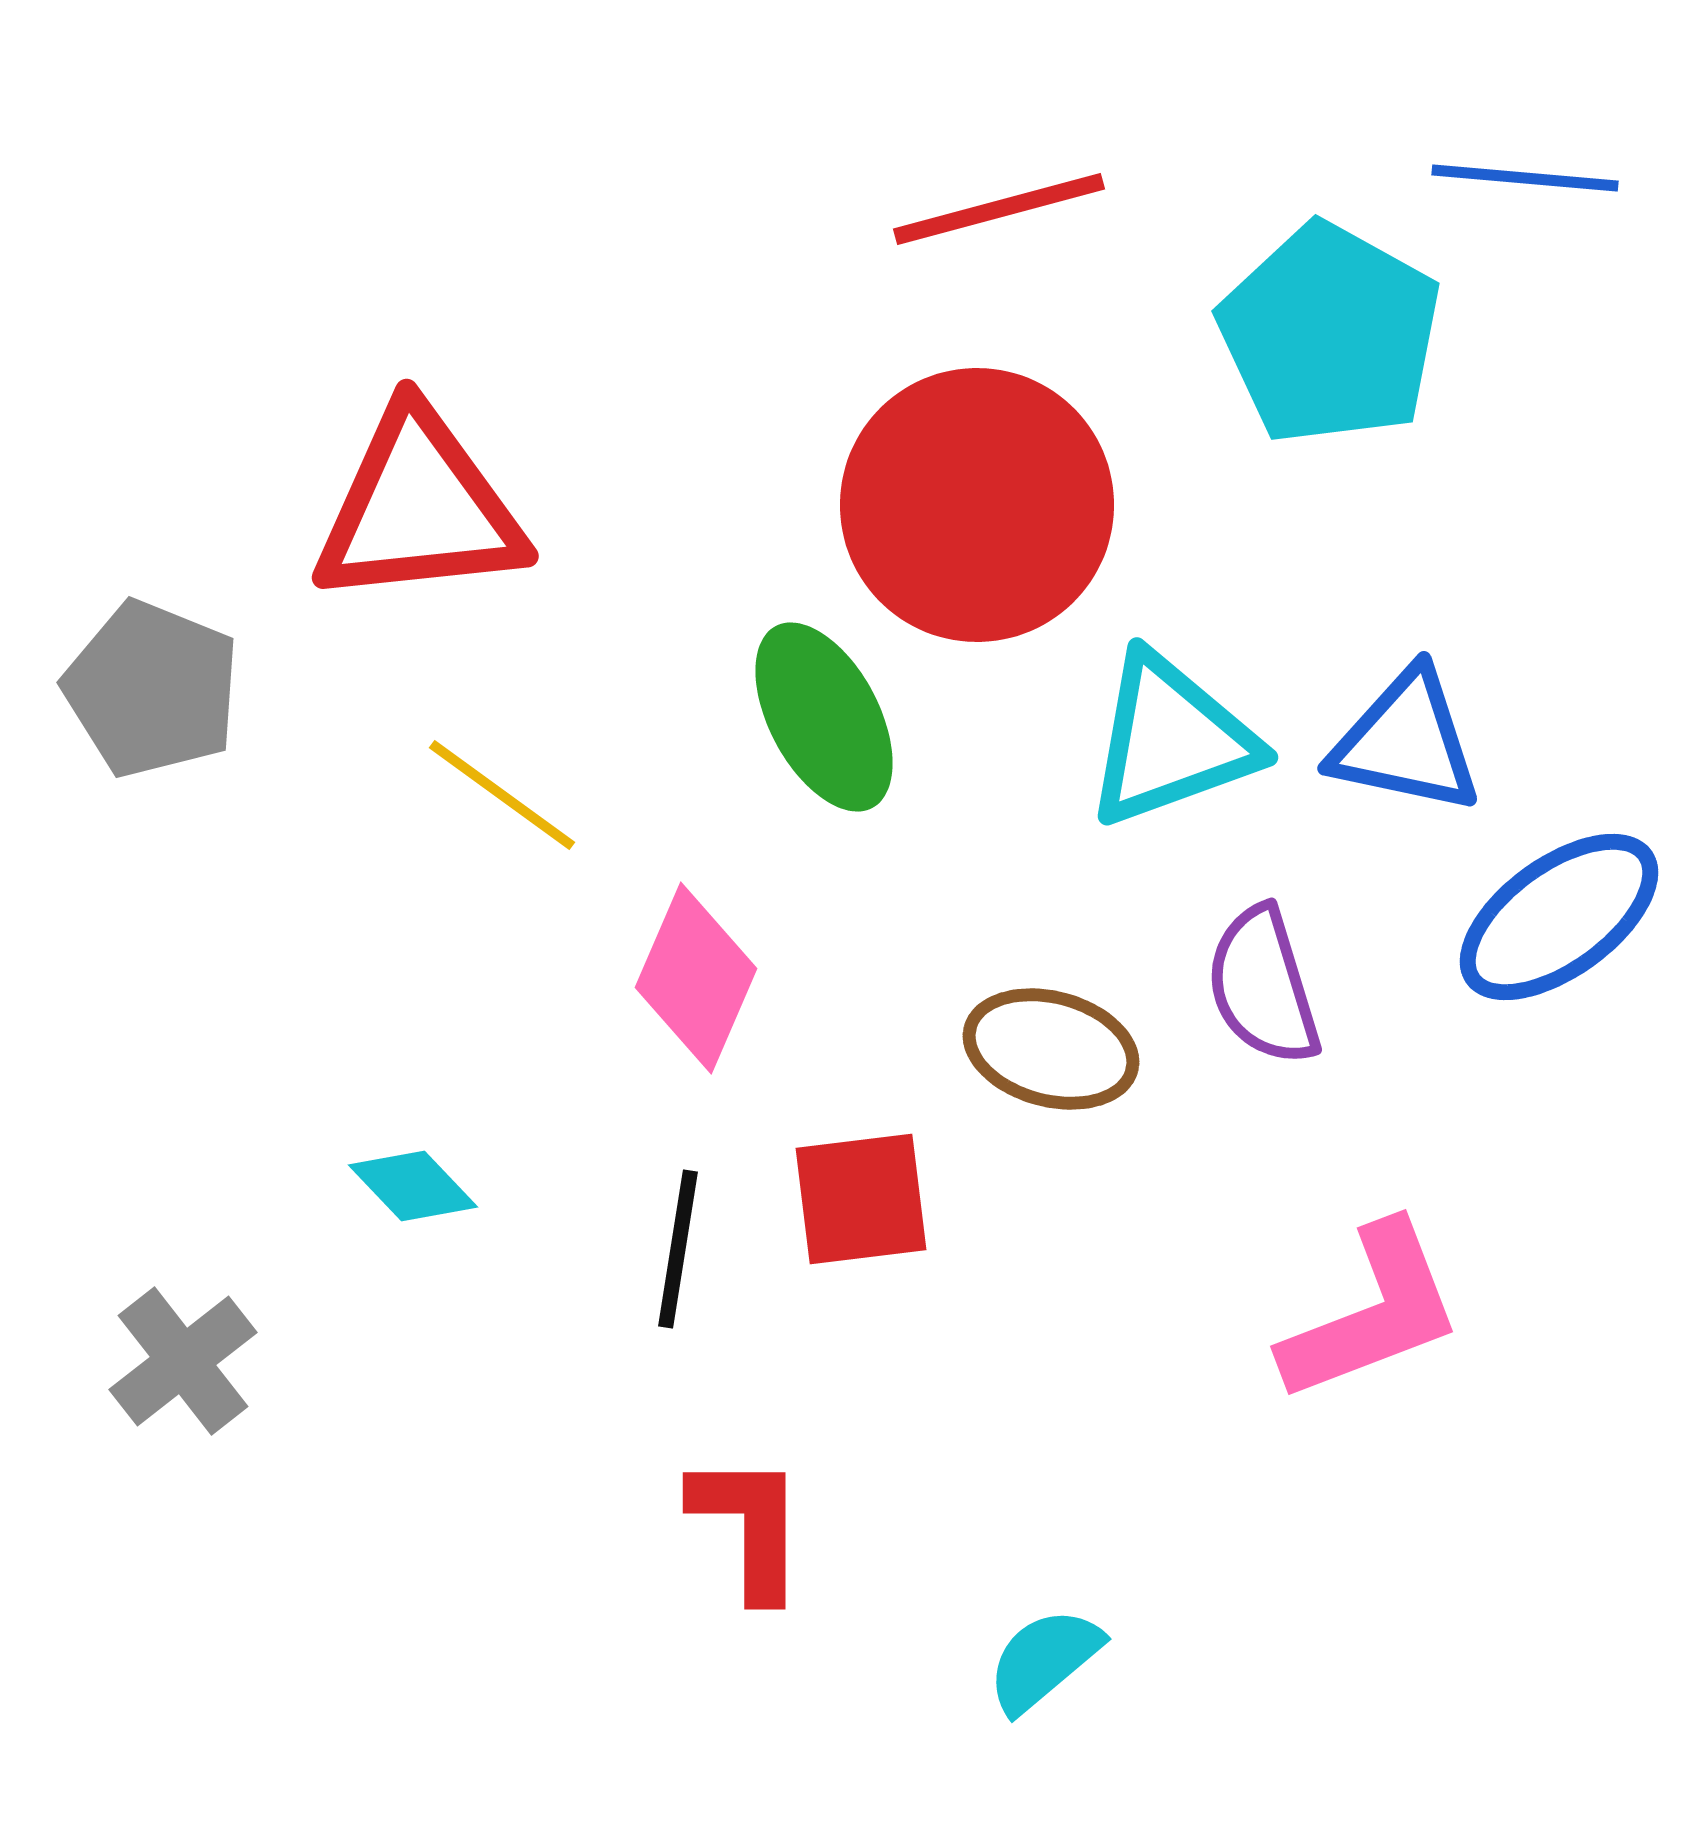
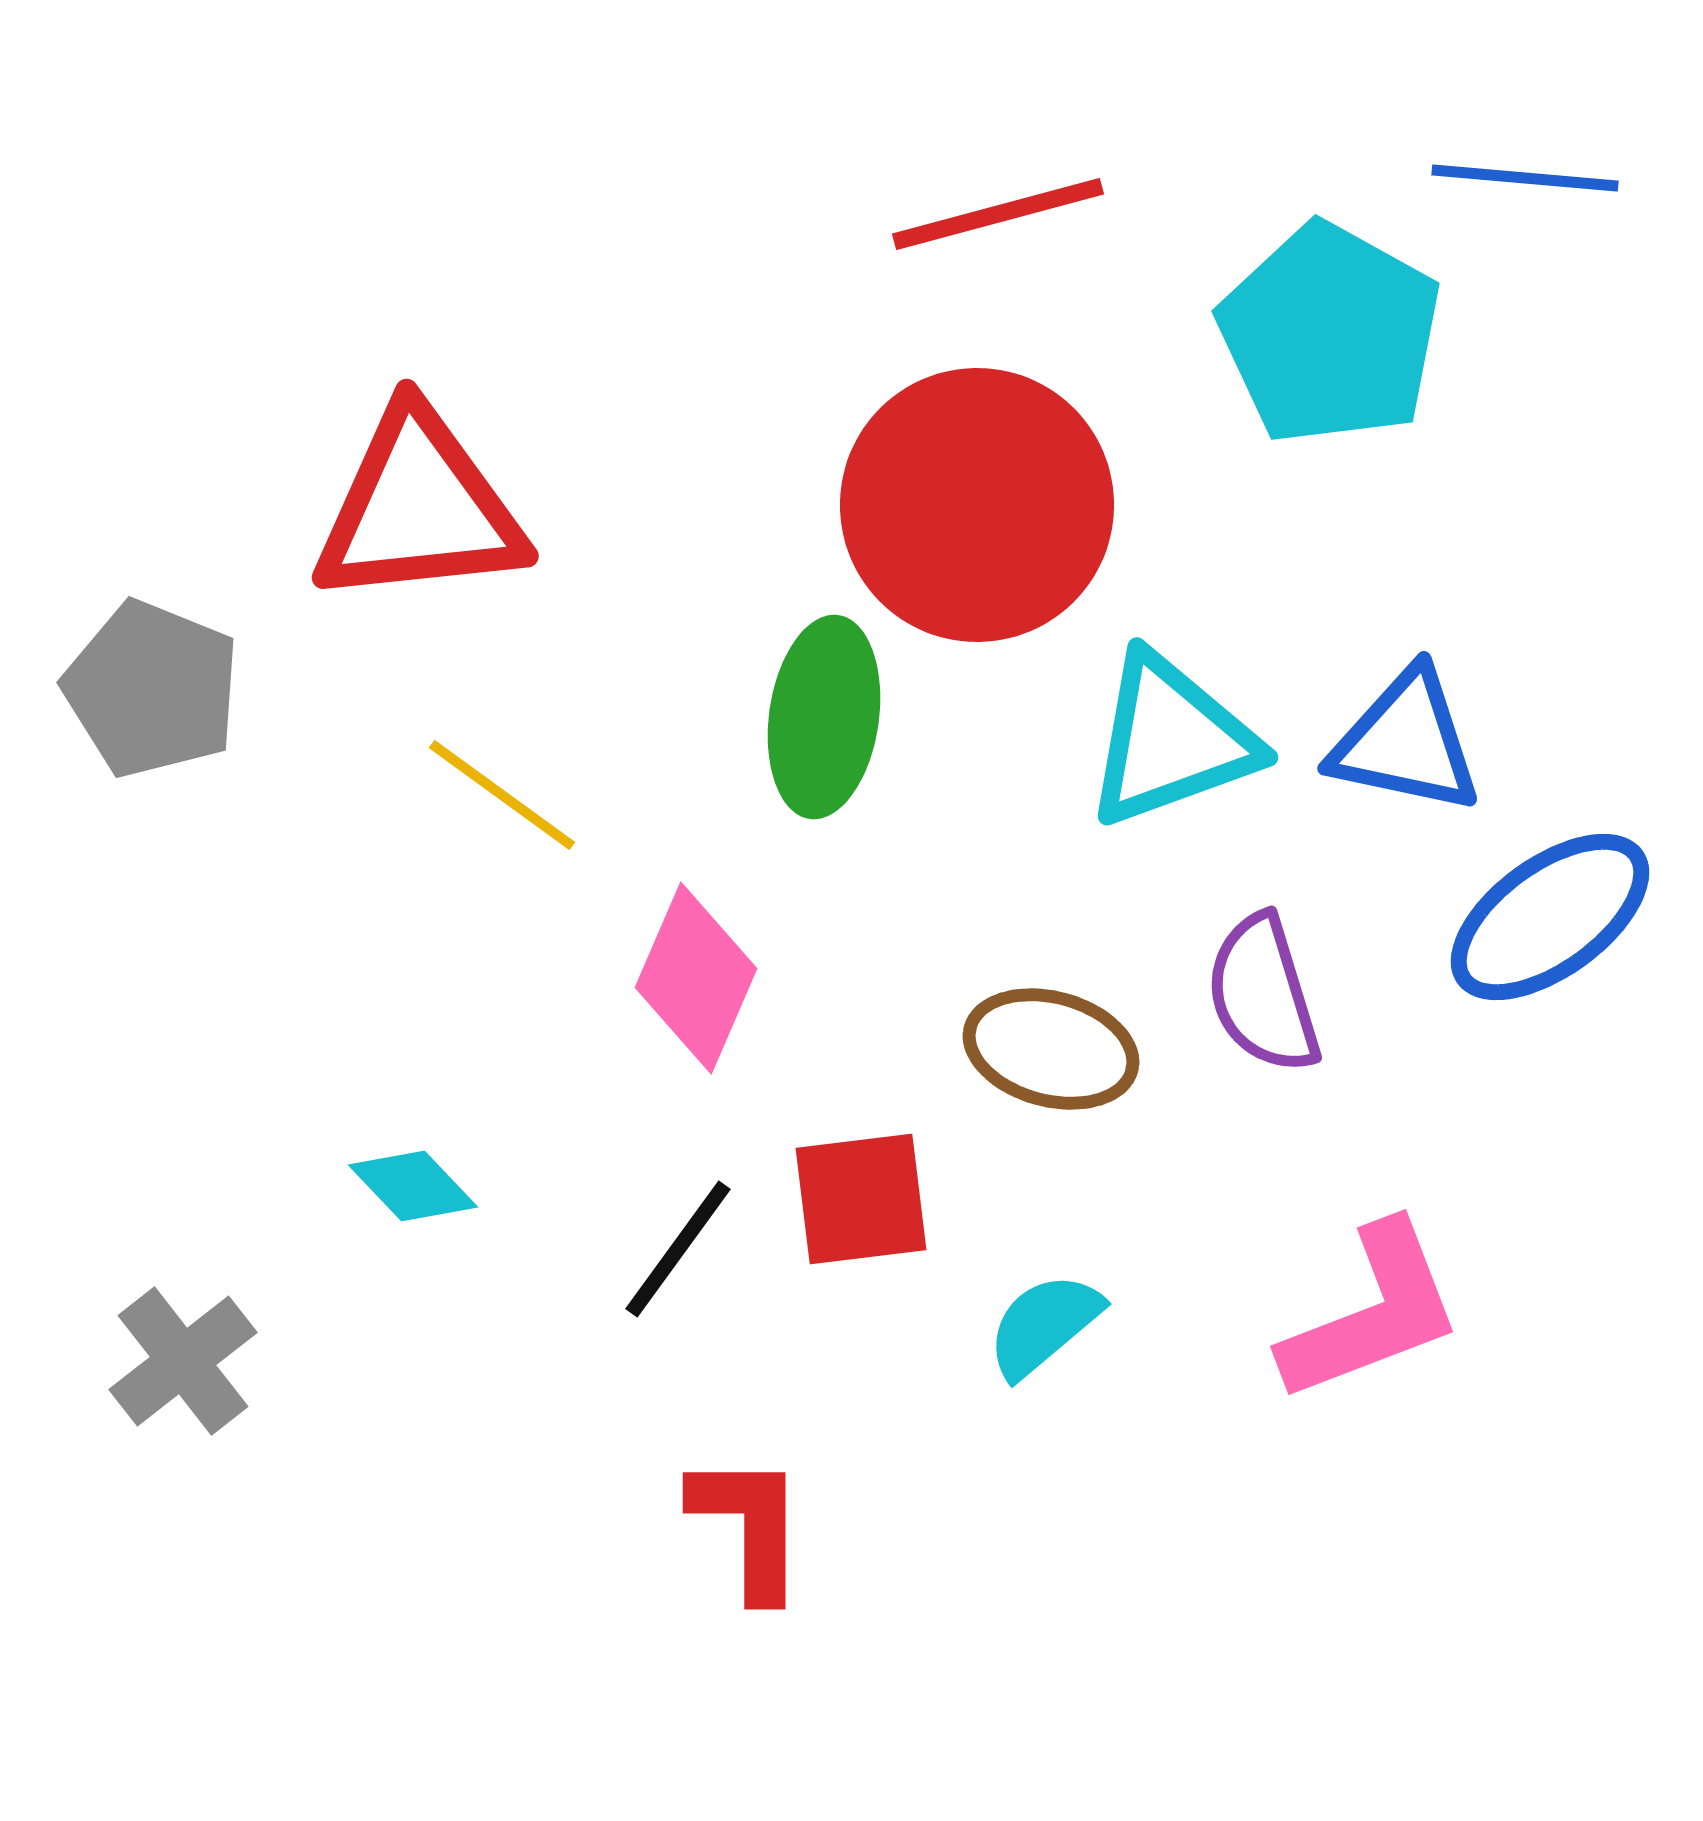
red line: moved 1 px left, 5 px down
green ellipse: rotated 36 degrees clockwise
blue ellipse: moved 9 px left
purple semicircle: moved 8 px down
black line: rotated 27 degrees clockwise
cyan semicircle: moved 335 px up
